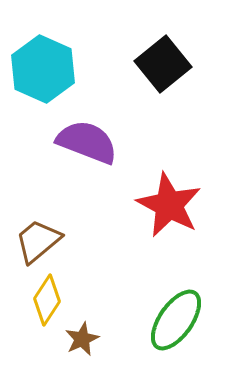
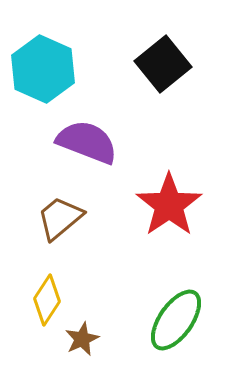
red star: rotated 10 degrees clockwise
brown trapezoid: moved 22 px right, 23 px up
